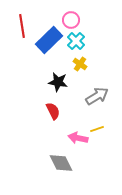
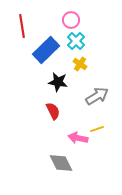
blue rectangle: moved 3 px left, 10 px down
